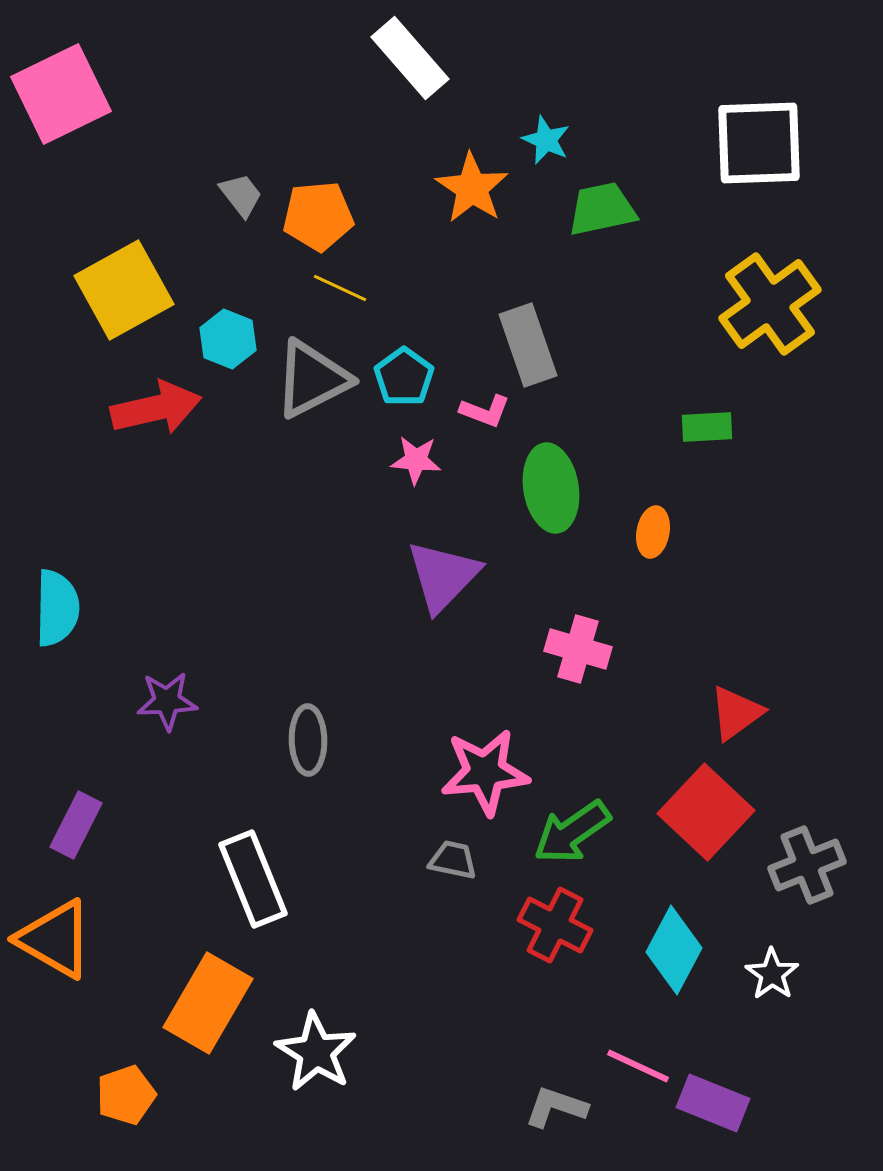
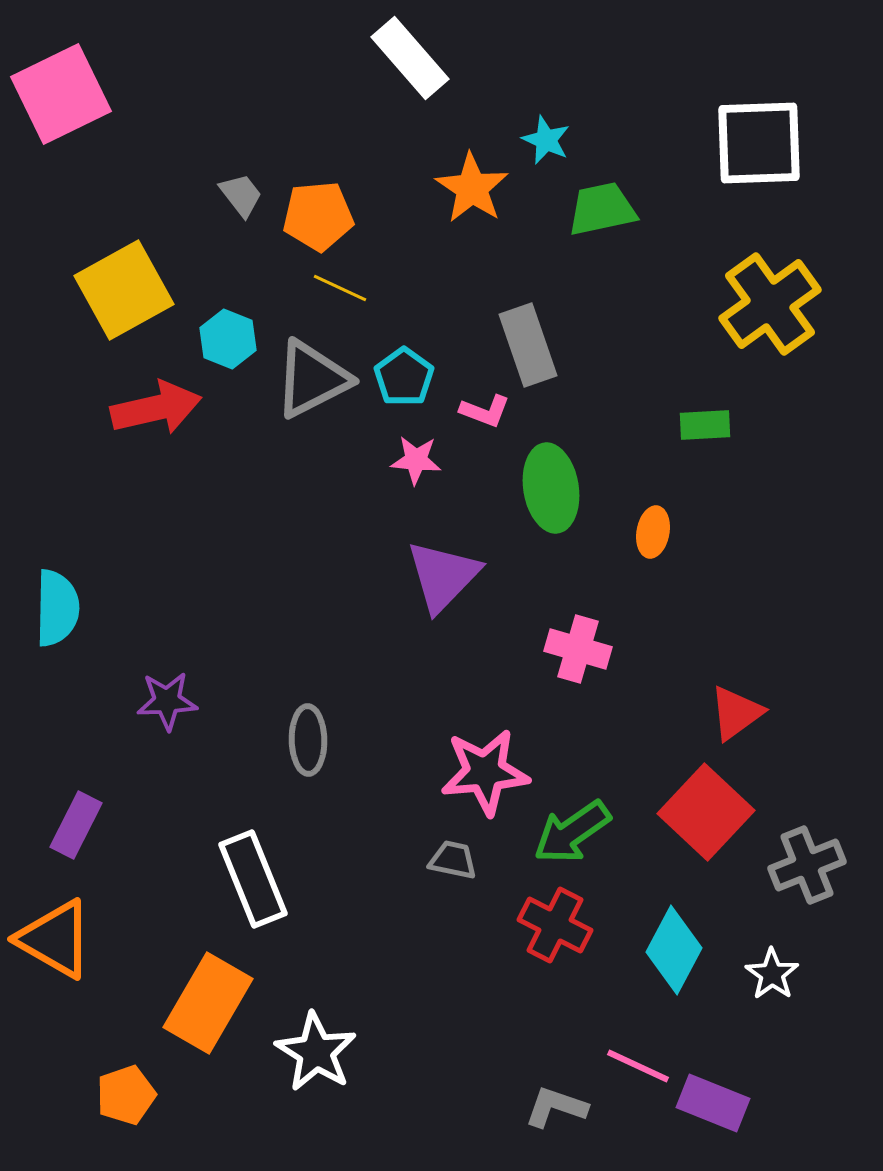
green rectangle at (707, 427): moved 2 px left, 2 px up
